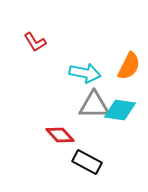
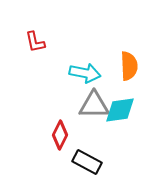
red L-shape: rotated 20 degrees clockwise
orange semicircle: rotated 28 degrees counterclockwise
cyan diamond: rotated 16 degrees counterclockwise
red diamond: rotated 68 degrees clockwise
